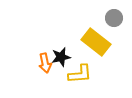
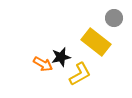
orange arrow: moved 2 px left, 1 px down; rotated 48 degrees counterclockwise
yellow L-shape: rotated 25 degrees counterclockwise
